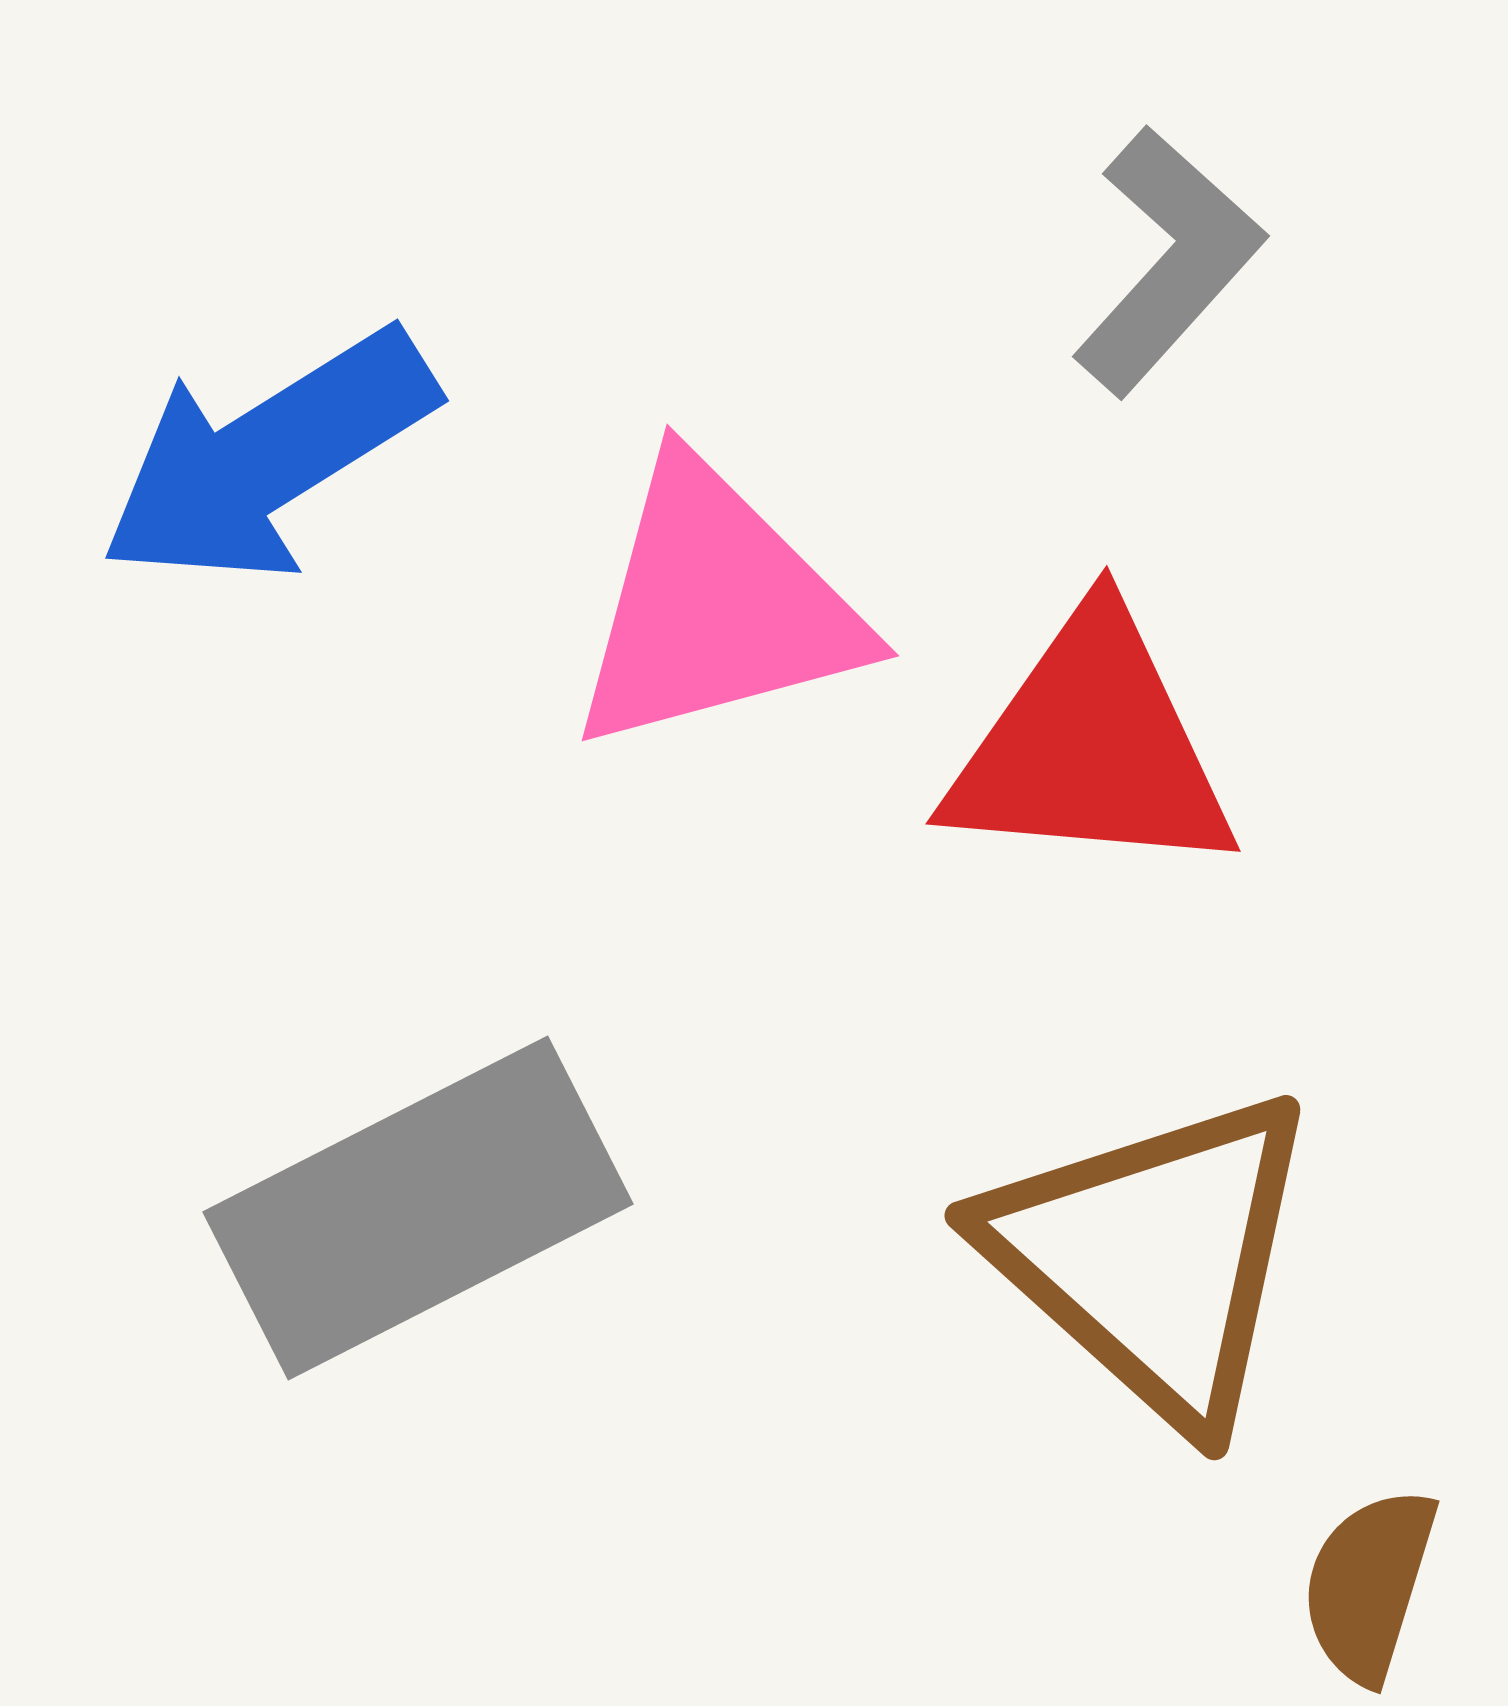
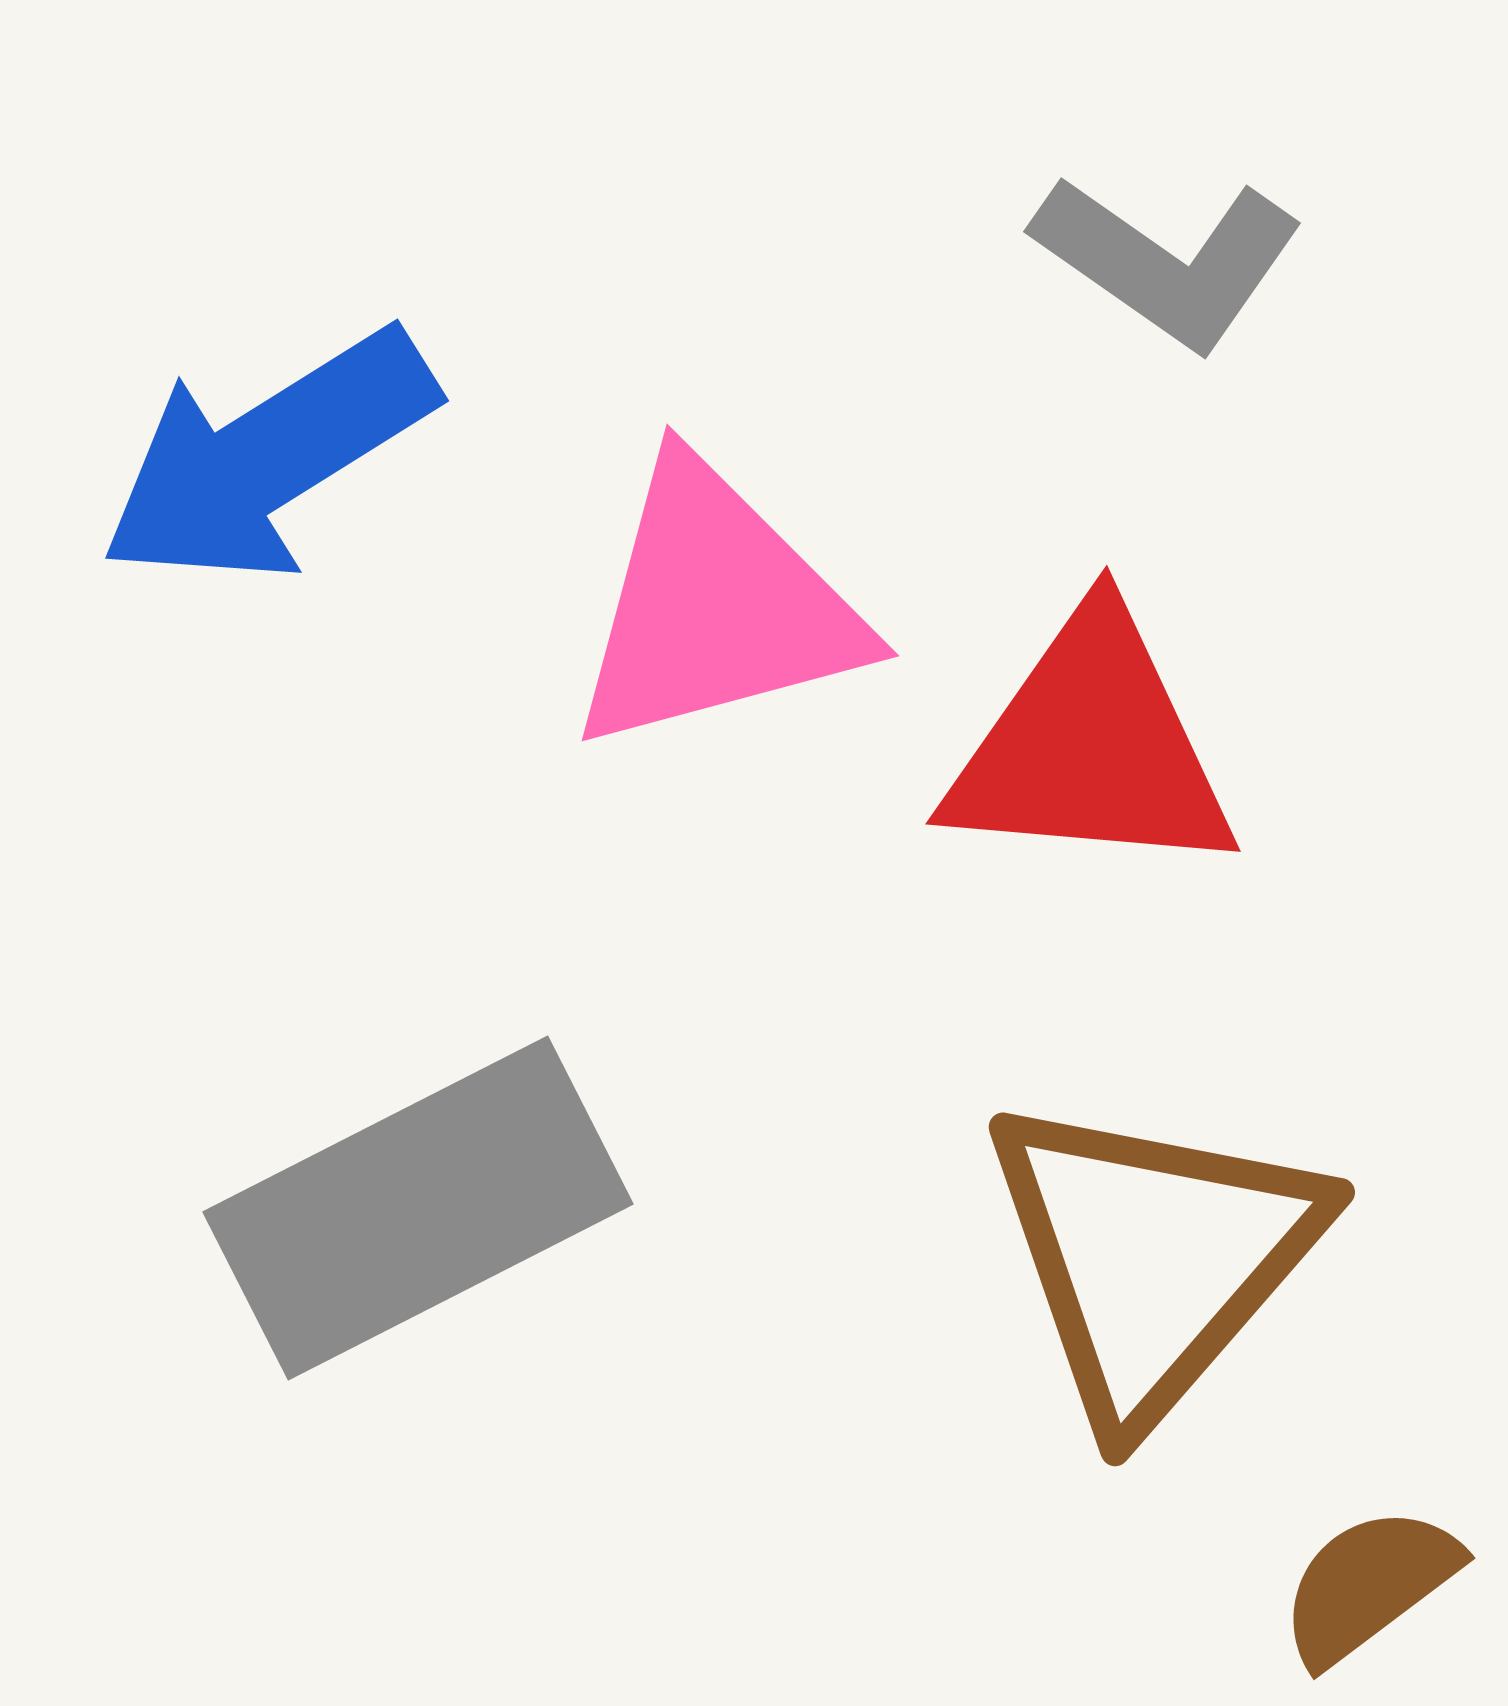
gray L-shape: rotated 83 degrees clockwise
brown triangle: rotated 29 degrees clockwise
brown semicircle: rotated 36 degrees clockwise
